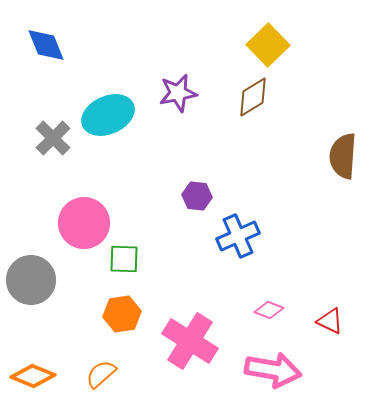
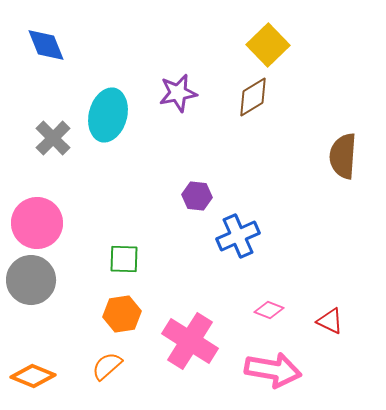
cyan ellipse: rotated 51 degrees counterclockwise
pink circle: moved 47 px left
orange semicircle: moved 6 px right, 8 px up
